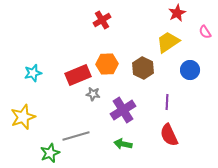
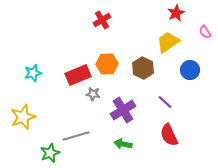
red star: moved 1 px left
purple line: moved 2 px left; rotated 49 degrees counterclockwise
